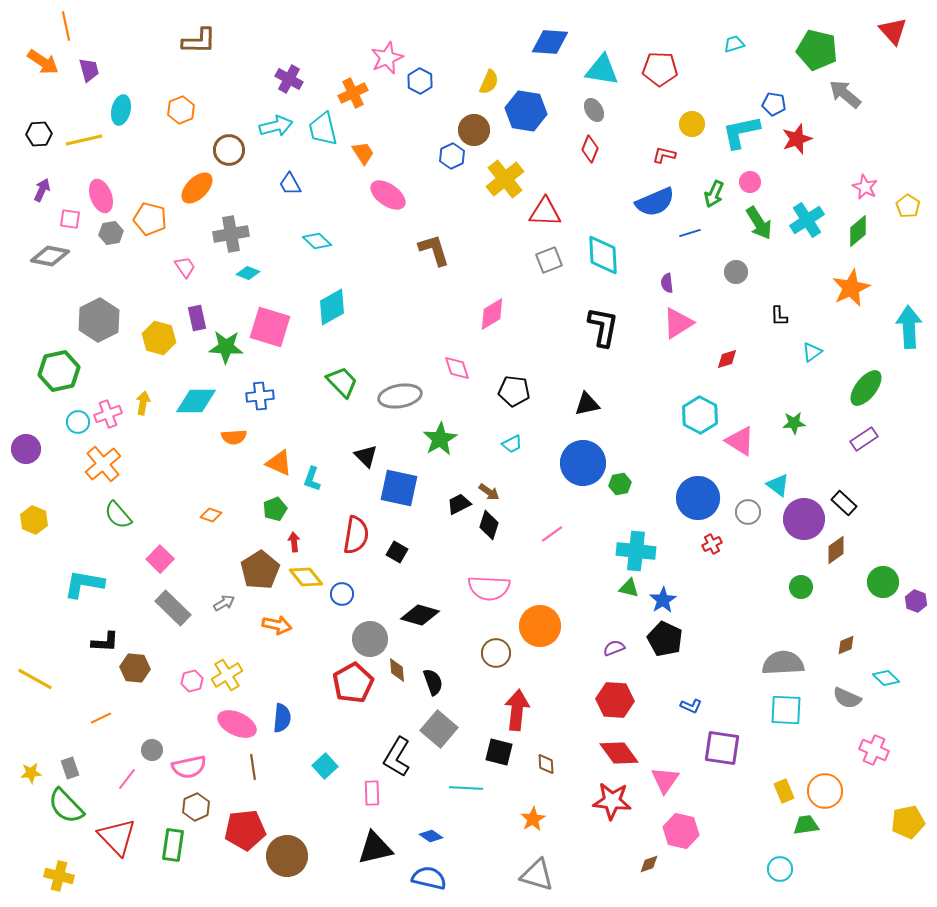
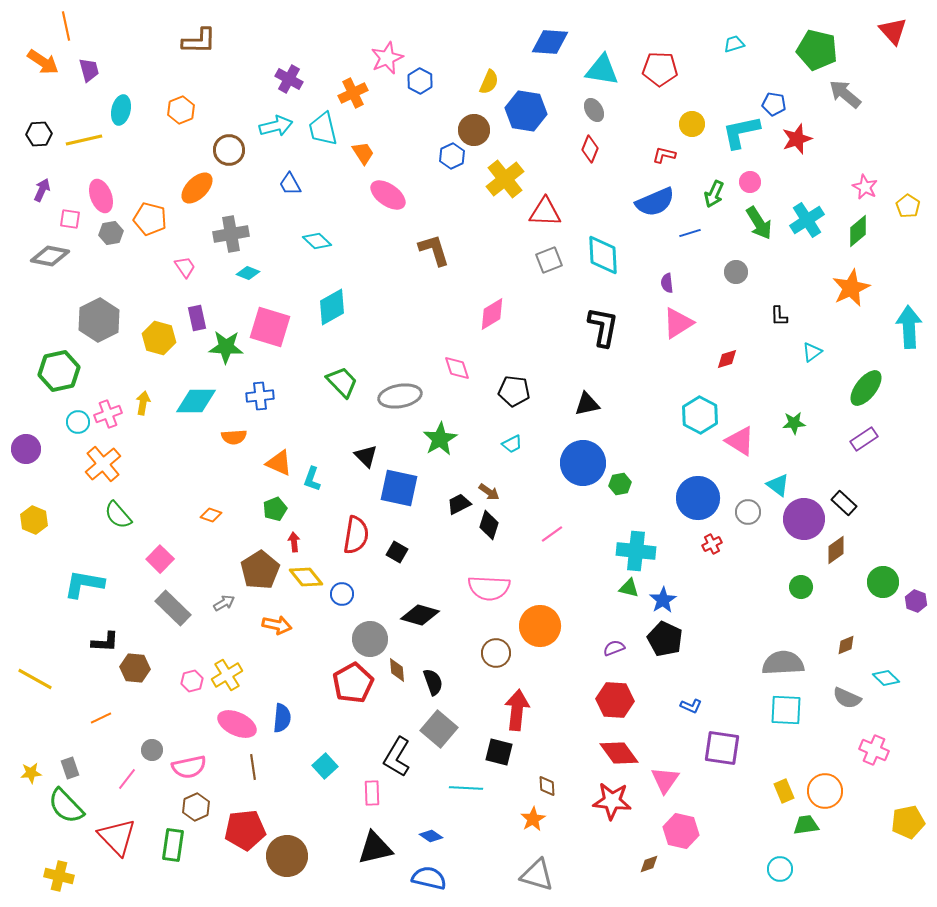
brown diamond at (546, 764): moved 1 px right, 22 px down
